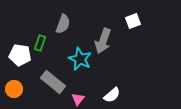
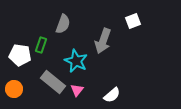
green rectangle: moved 1 px right, 2 px down
cyan star: moved 4 px left, 2 px down
pink triangle: moved 1 px left, 9 px up
